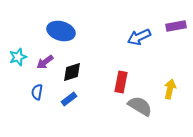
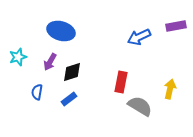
purple arrow: moved 5 px right; rotated 24 degrees counterclockwise
